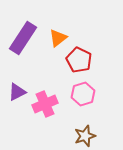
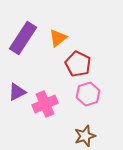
red pentagon: moved 1 px left, 4 px down
pink hexagon: moved 5 px right
